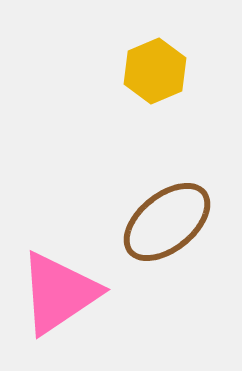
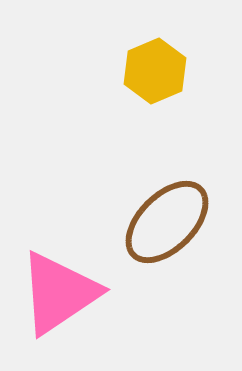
brown ellipse: rotated 6 degrees counterclockwise
